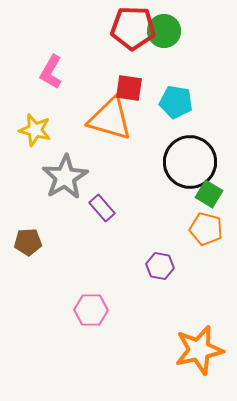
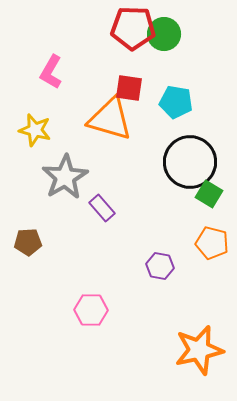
green circle: moved 3 px down
orange pentagon: moved 6 px right, 14 px down
